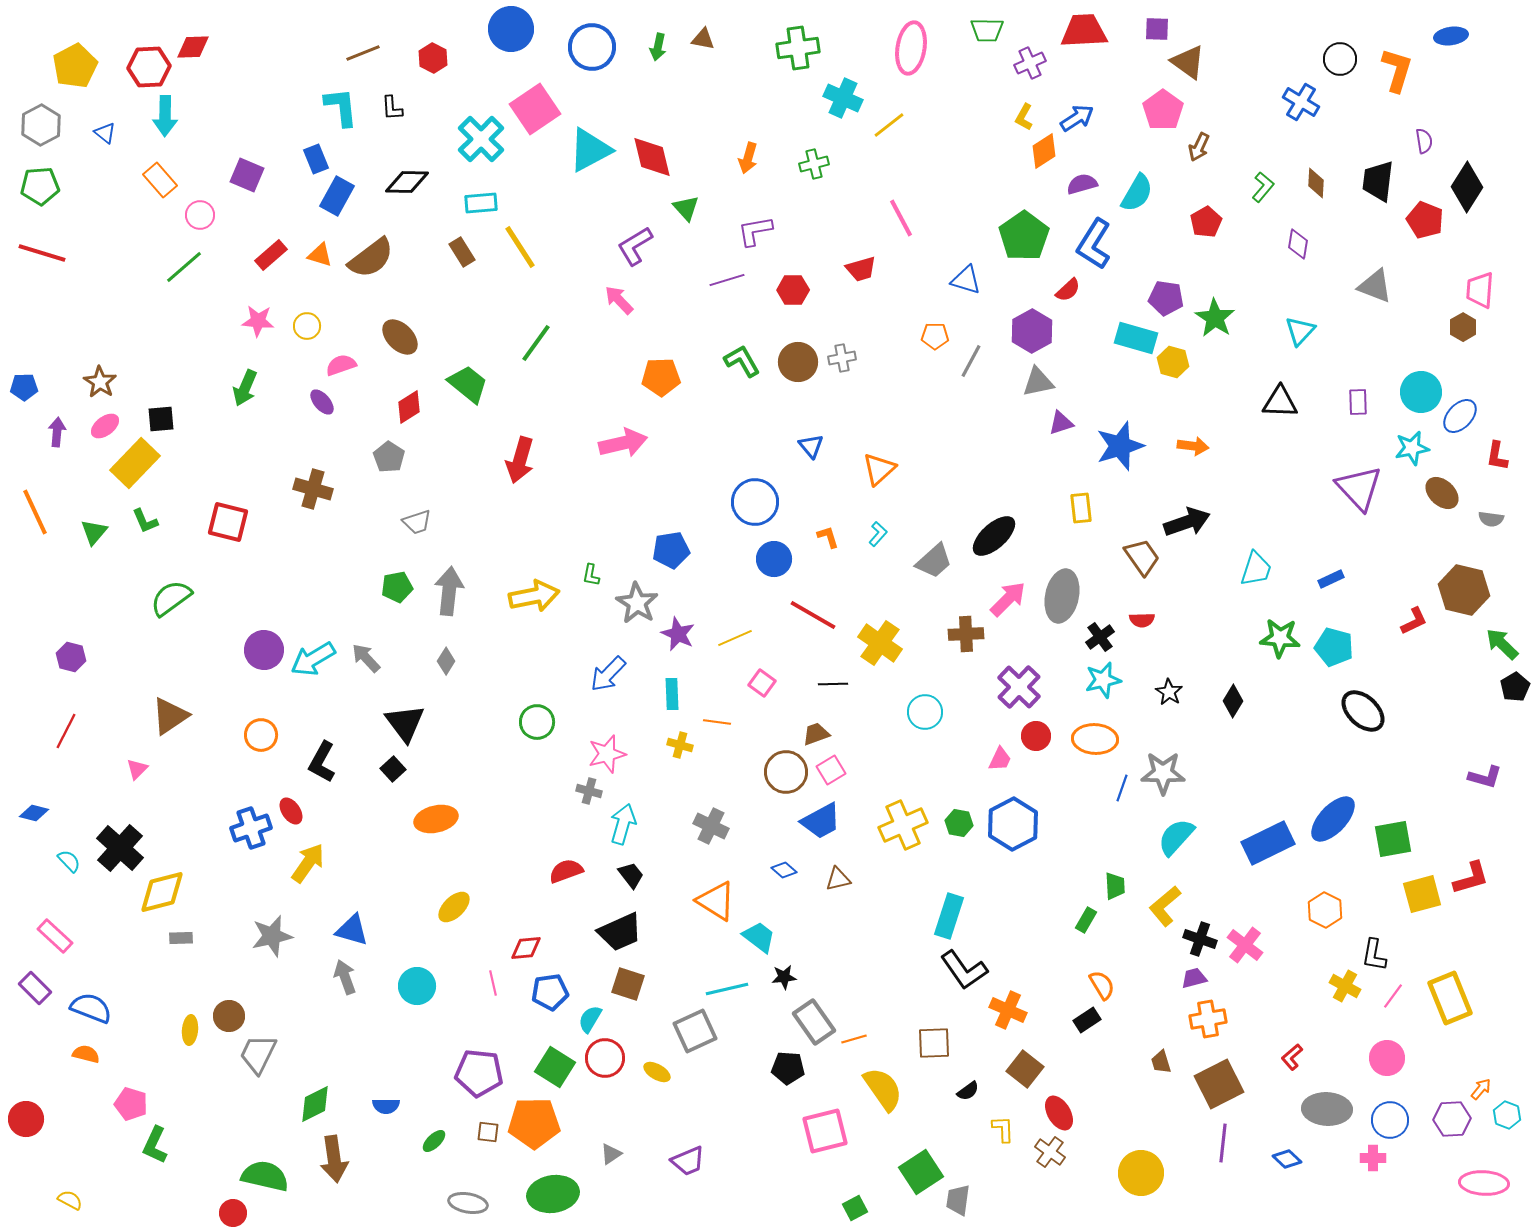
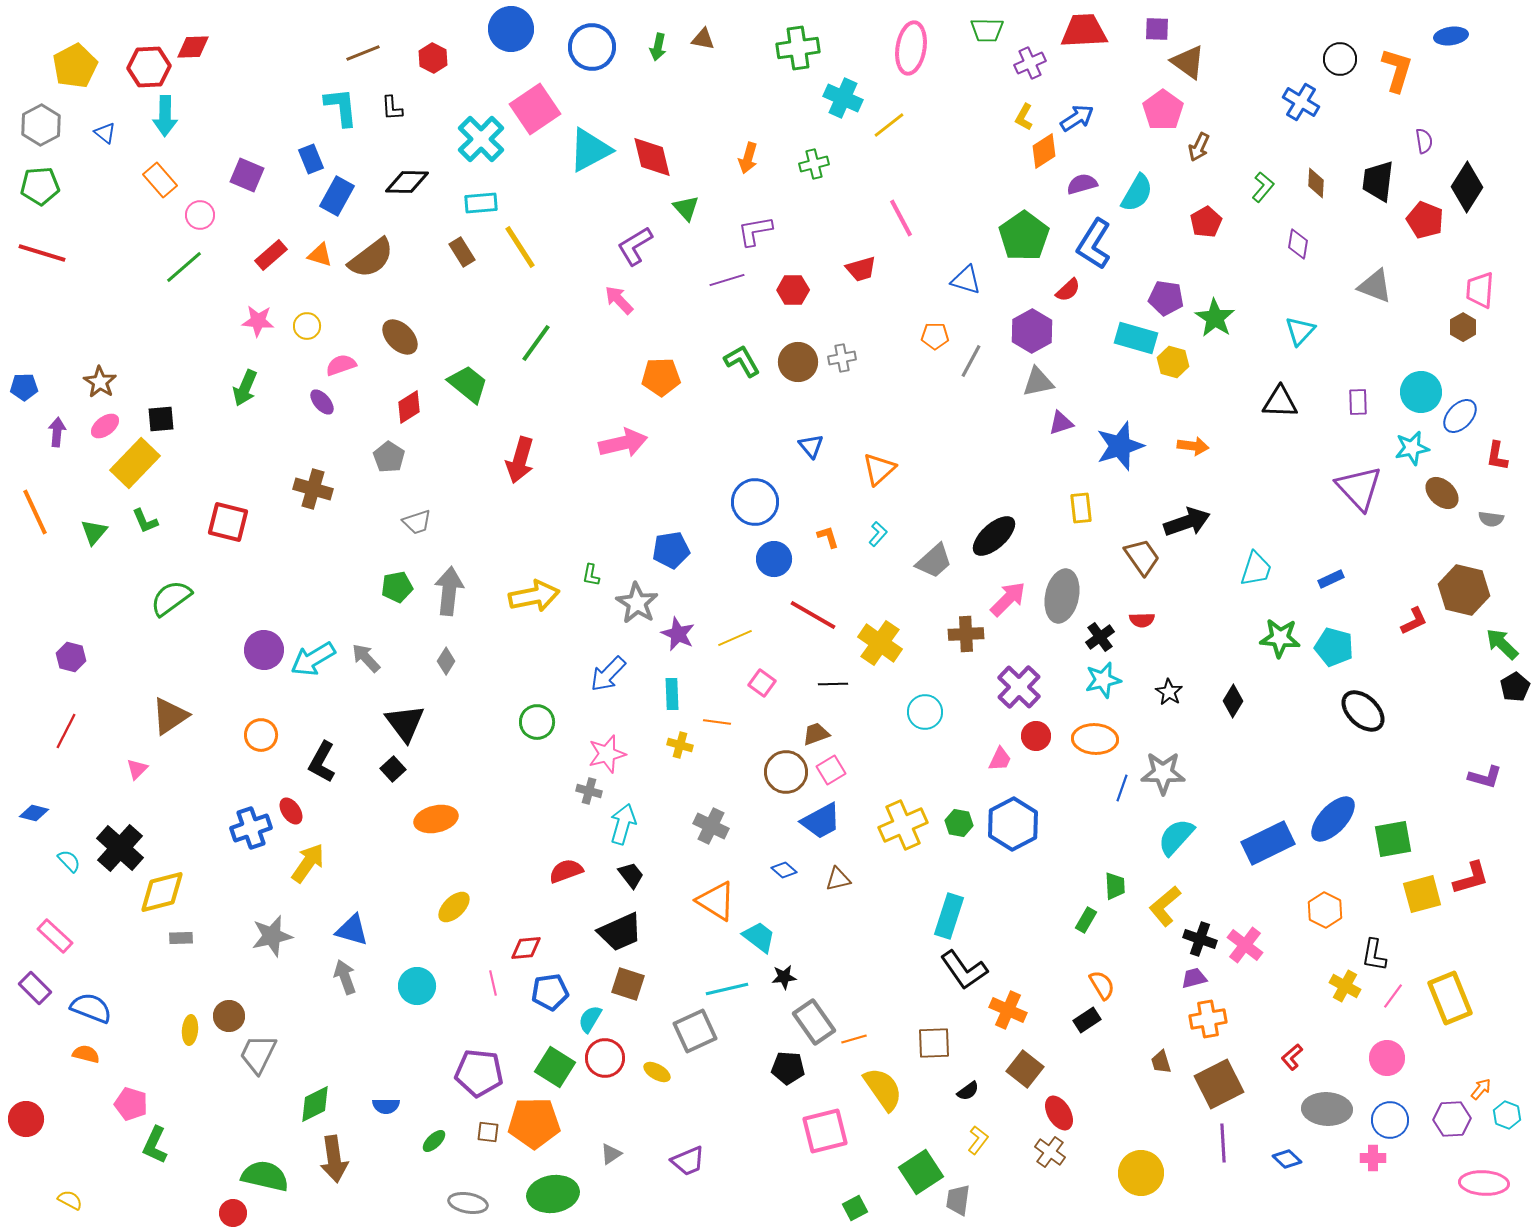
blue rectangle at (316, 159): moved 5 px left
yellow L-shape at (1003, 1129): moved 25 px left, 11 px down; rotated 40 degrees clockwise
purple line at (1223, 1143): rotated 9 degrees counterclockwise
